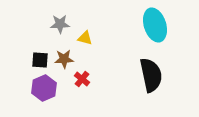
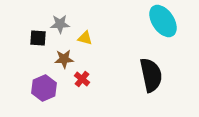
cyan ellipse: moved 8 px right, 4 px up; rotated 16 degrees counterclockwise
black square: moved 2 px left, 22 px up
